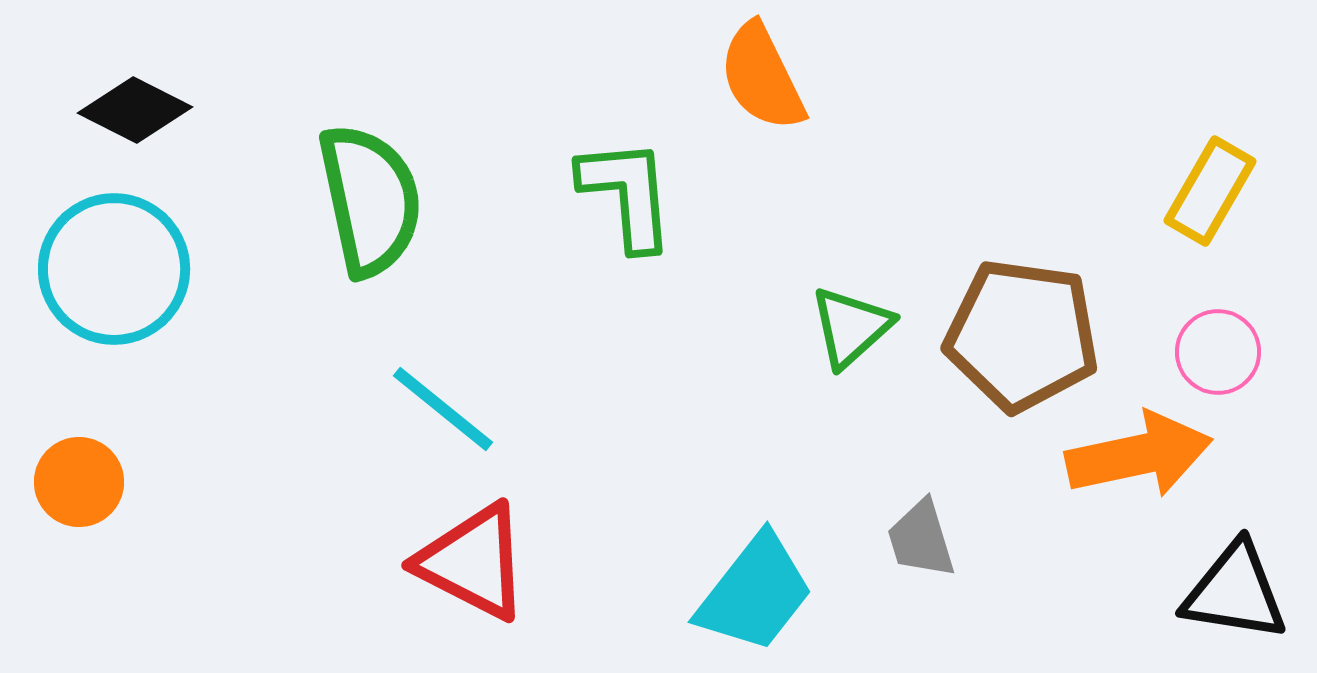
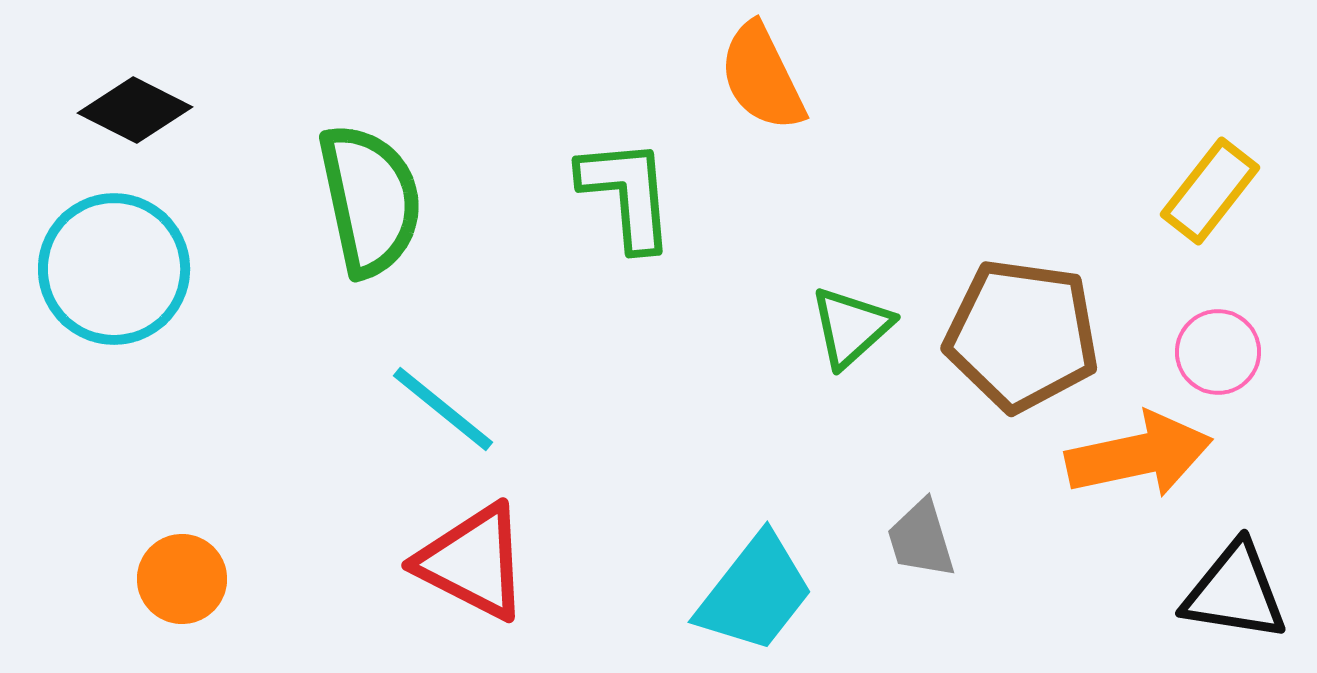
yellow rectangle: rotated 8 degrees clockwise
orange circle: moved 103 px right, 97 px down
